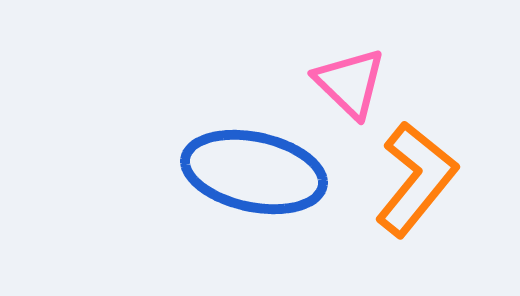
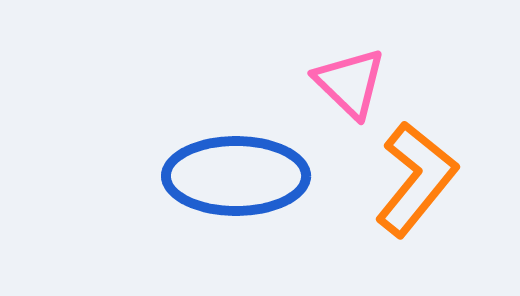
blue ellipse: moved 18 px left, 4 px down; rotated 12 degrees counterclockwise
